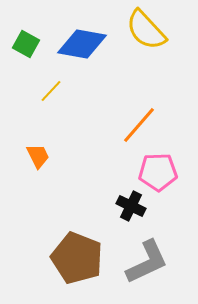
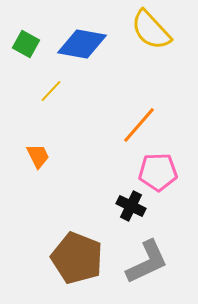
yellow semicircle: moved 5 px right
